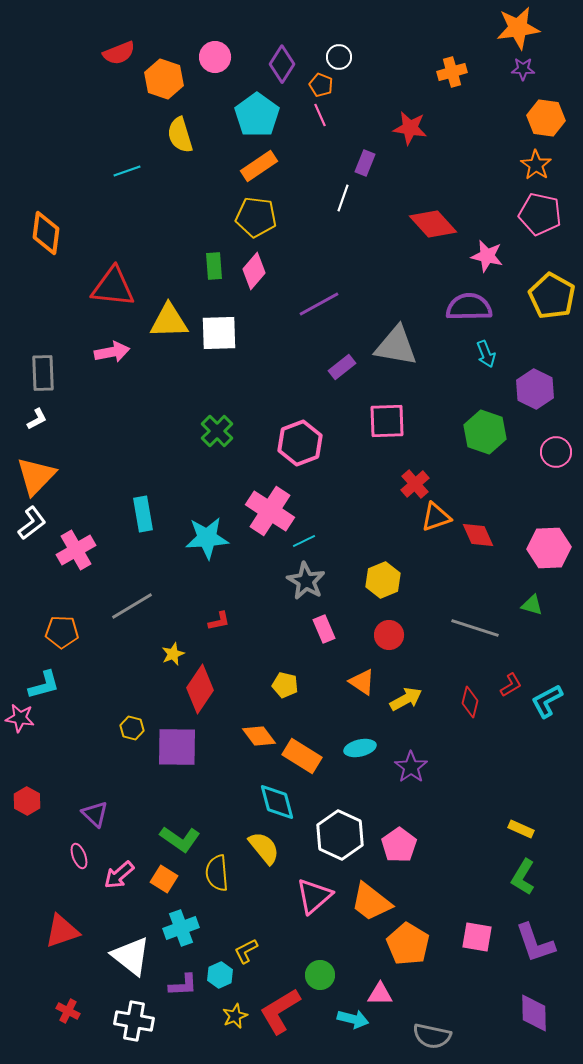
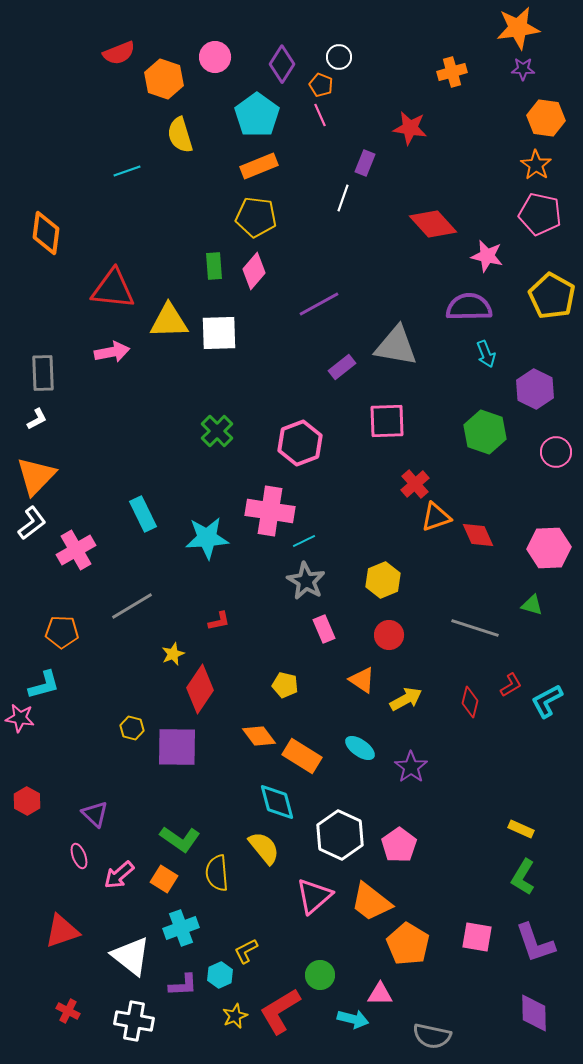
orange rectangle at (259, 166): rotated 12 degrees clockwise
red triangle at (113, 287): moved 2 px down
pink cross at (270, 511): rotated 24 degrees counterclockwise
cyan rectangle at (143, 514): rotated 16 degrees counterclockwise
orange triangle at (362, 682): moved 2 px up
cyan ellipse at (360, 748): rotated 48 degrees clockwise
